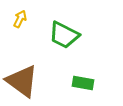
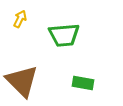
green trapezoid: rotated 32 degrees counterclockwise
brown triangle: rotated 9 degrees clockwise
